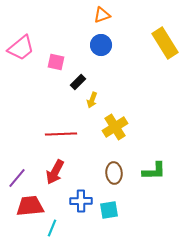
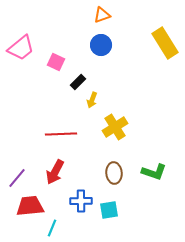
pink square: rotated 12 degrees clockwise
green L-shape: moved 1 px down; rotated 20 degrees clockwise
